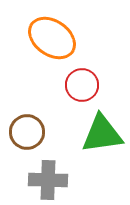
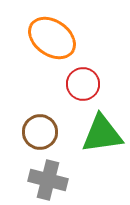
red circle: moved 1 px right, 1 px up
brown circle: moved 13 px right
gray cross: rotated 12 degrees clockwise
